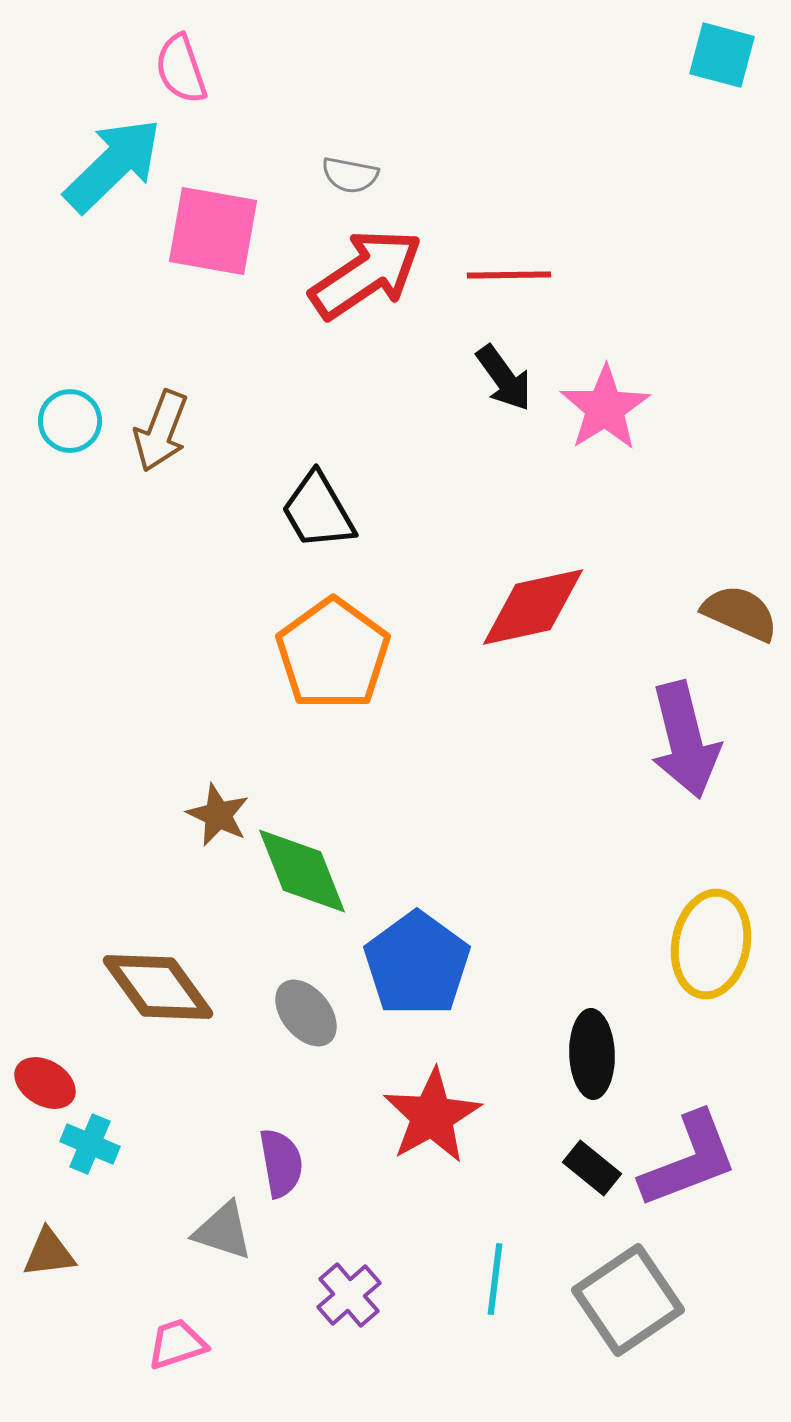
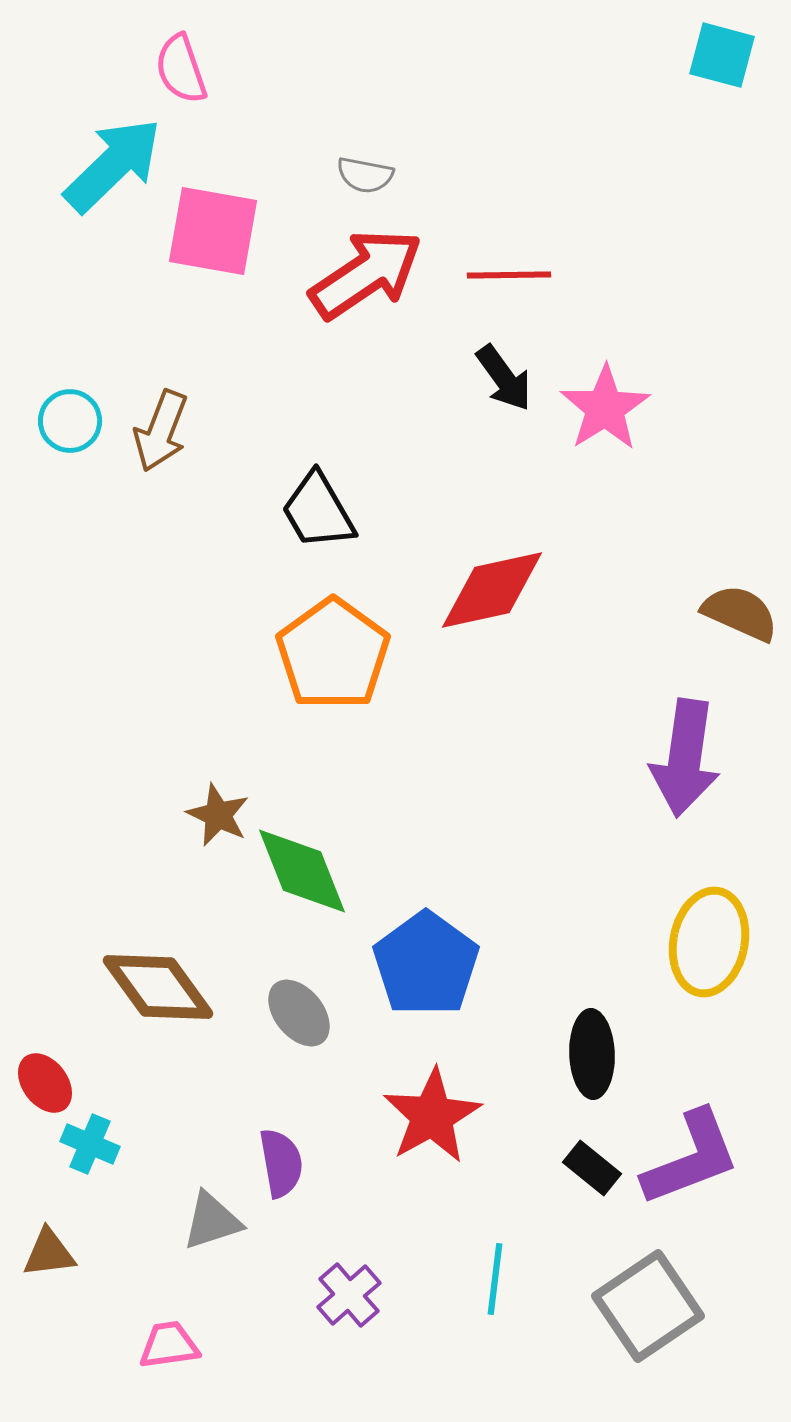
gray semicircle: moved 15 px right
red diamond: moved 41 px left, 17 px up
purple arrow: moved 18 px down; rotated 22 degrees clockwise
yellow ellipse: moved 2 px left, 2 px up
blue pentagon: moved 9 px right
gray ellipse: moved 7 px left
red ellipse: rotated 22 degrees clockwise
purple L-shape: moved 2 px right, 2 px up
gray triangle: moved 11 px left, 10 px up; rotated 36 degrees counterclockwise
gray square: moved 20 px right, 6 px down
pink trapezoid: moved 8 px left, 1 px down; rotated 10 degrees clockwise
